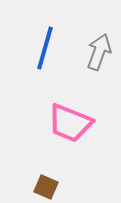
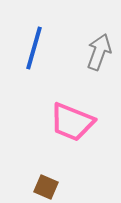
blue line: moved 11 px left
pink trapezoid: moved 2 px right, 1 px up
